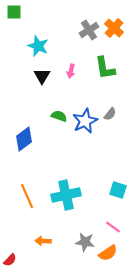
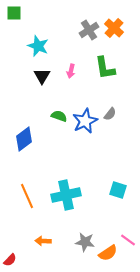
green square: moved 1 px down
pink line: moved 15 px right, 13 px down
